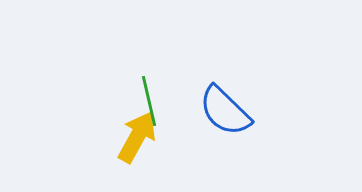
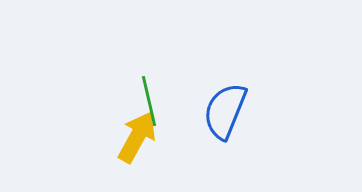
blue semicircle: rotated 68 degrees clockwise
